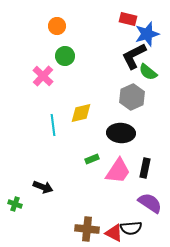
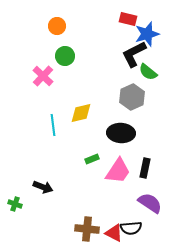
black L-shape: moved 2 px up
